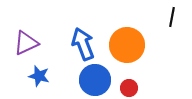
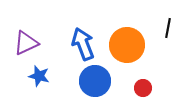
black line: moved 4 px left, 11 px down
blue circle: moved 1 px down
red circle: moved 14 px right
